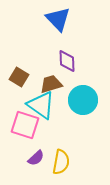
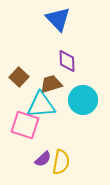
brown square: rotated 12 degrees clockwise
cyan triangle: rotated 40 degrees counterclockwise
purple semicircle: moved 7 px right, 1 px down
